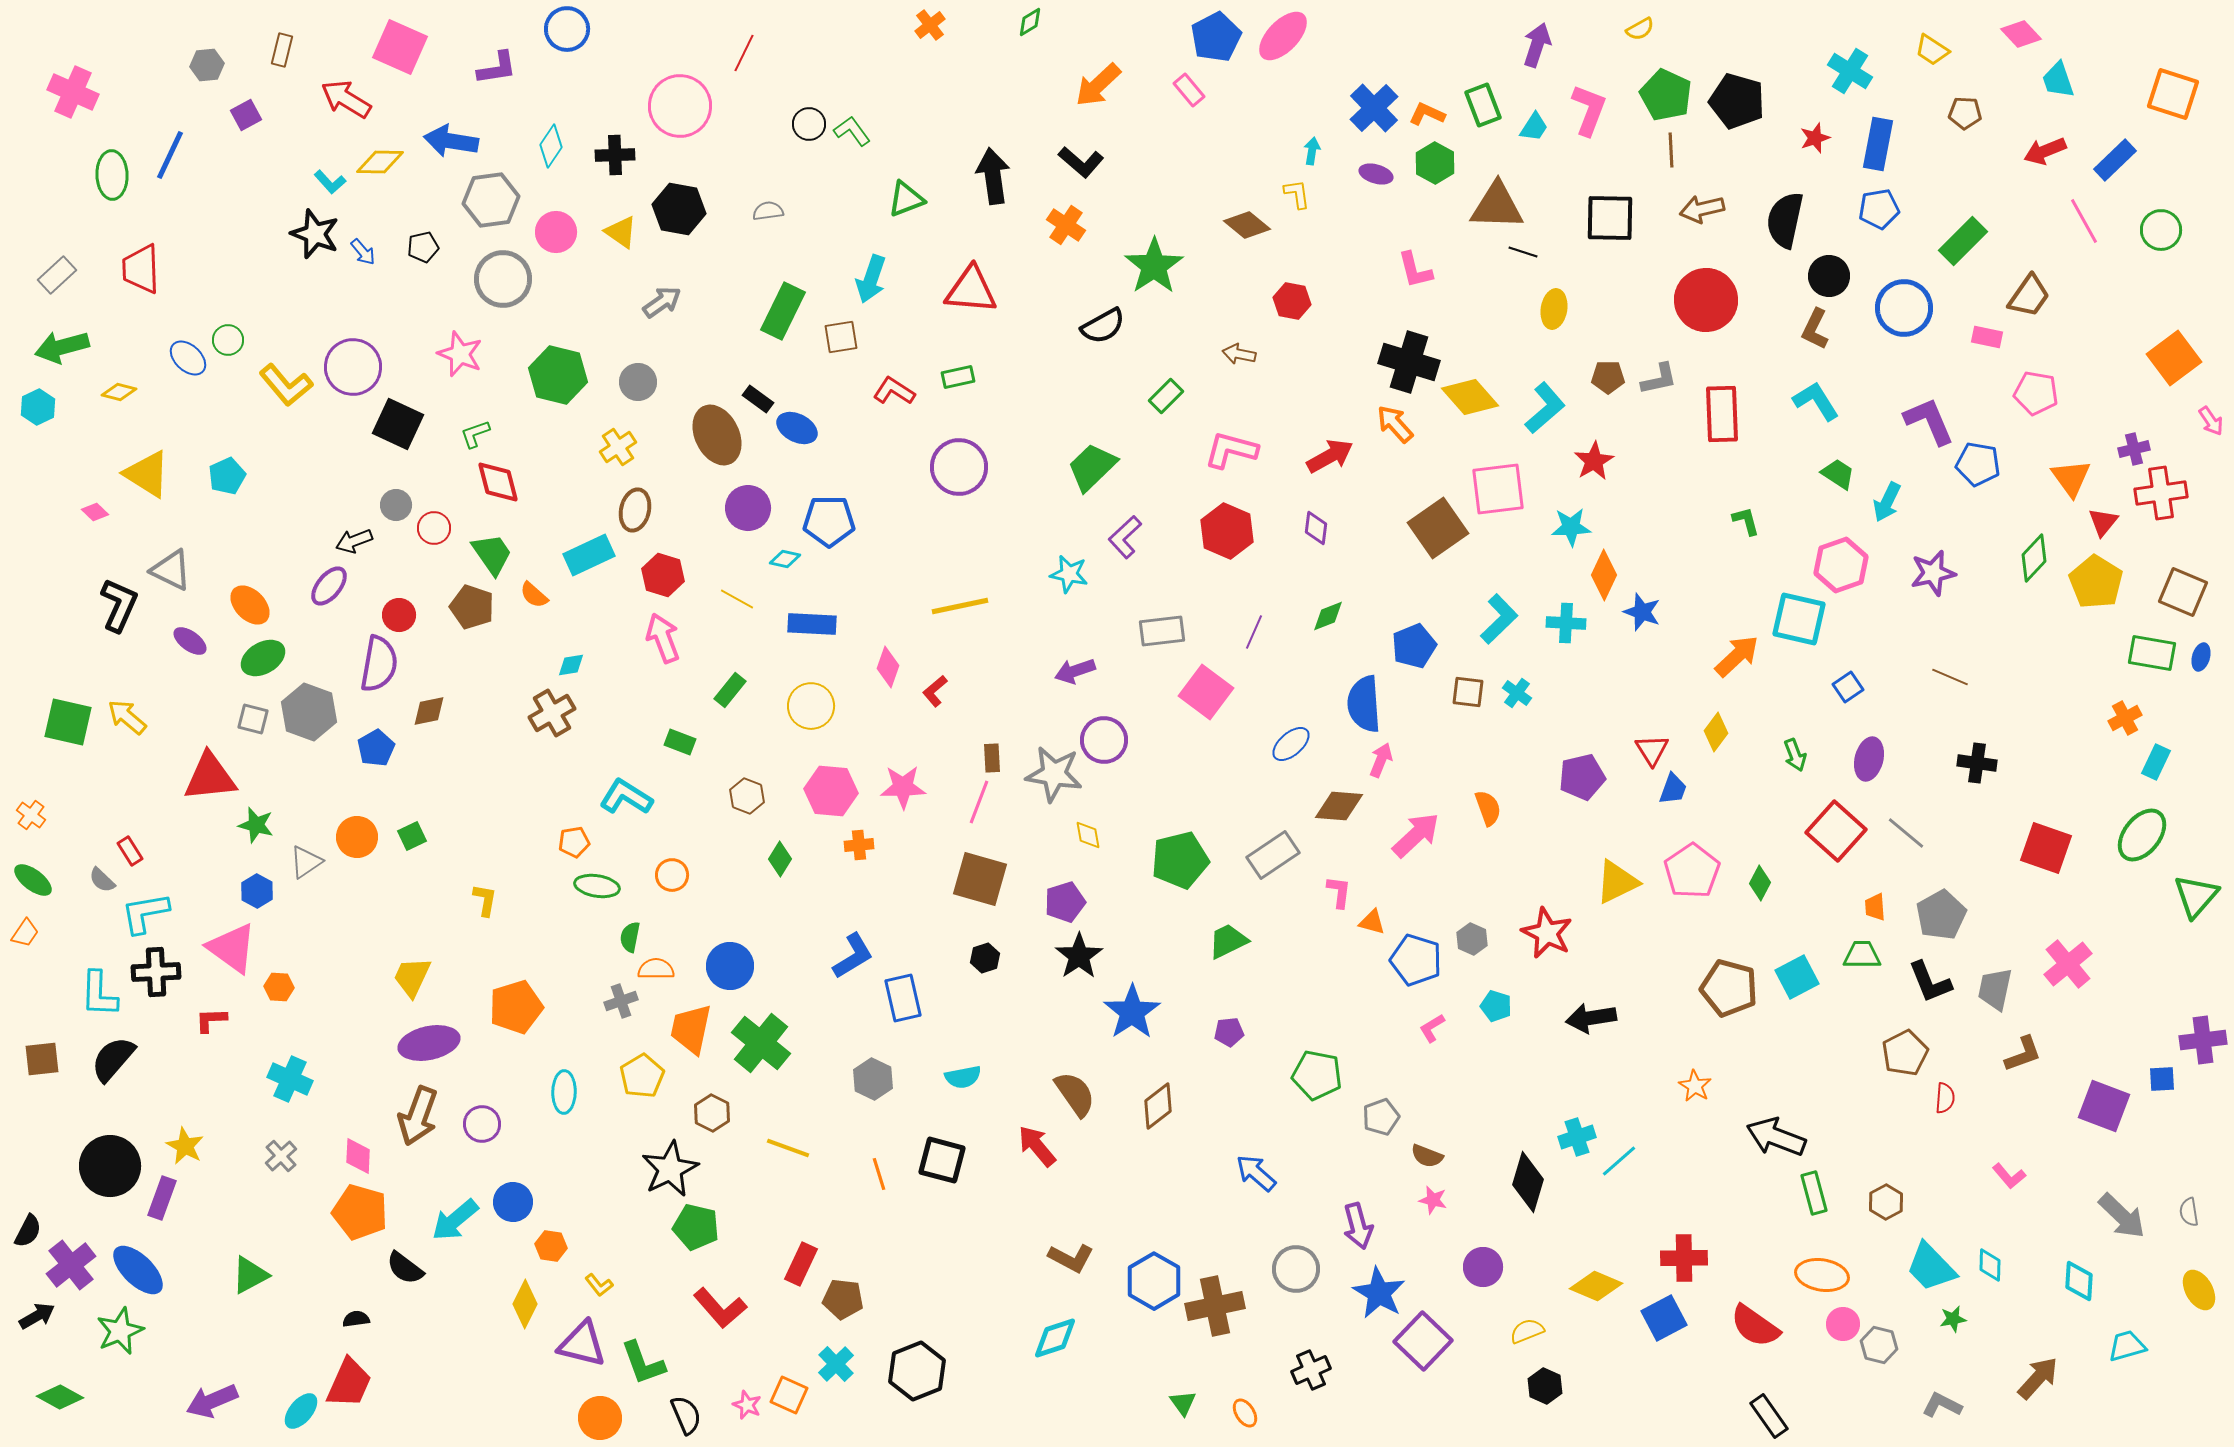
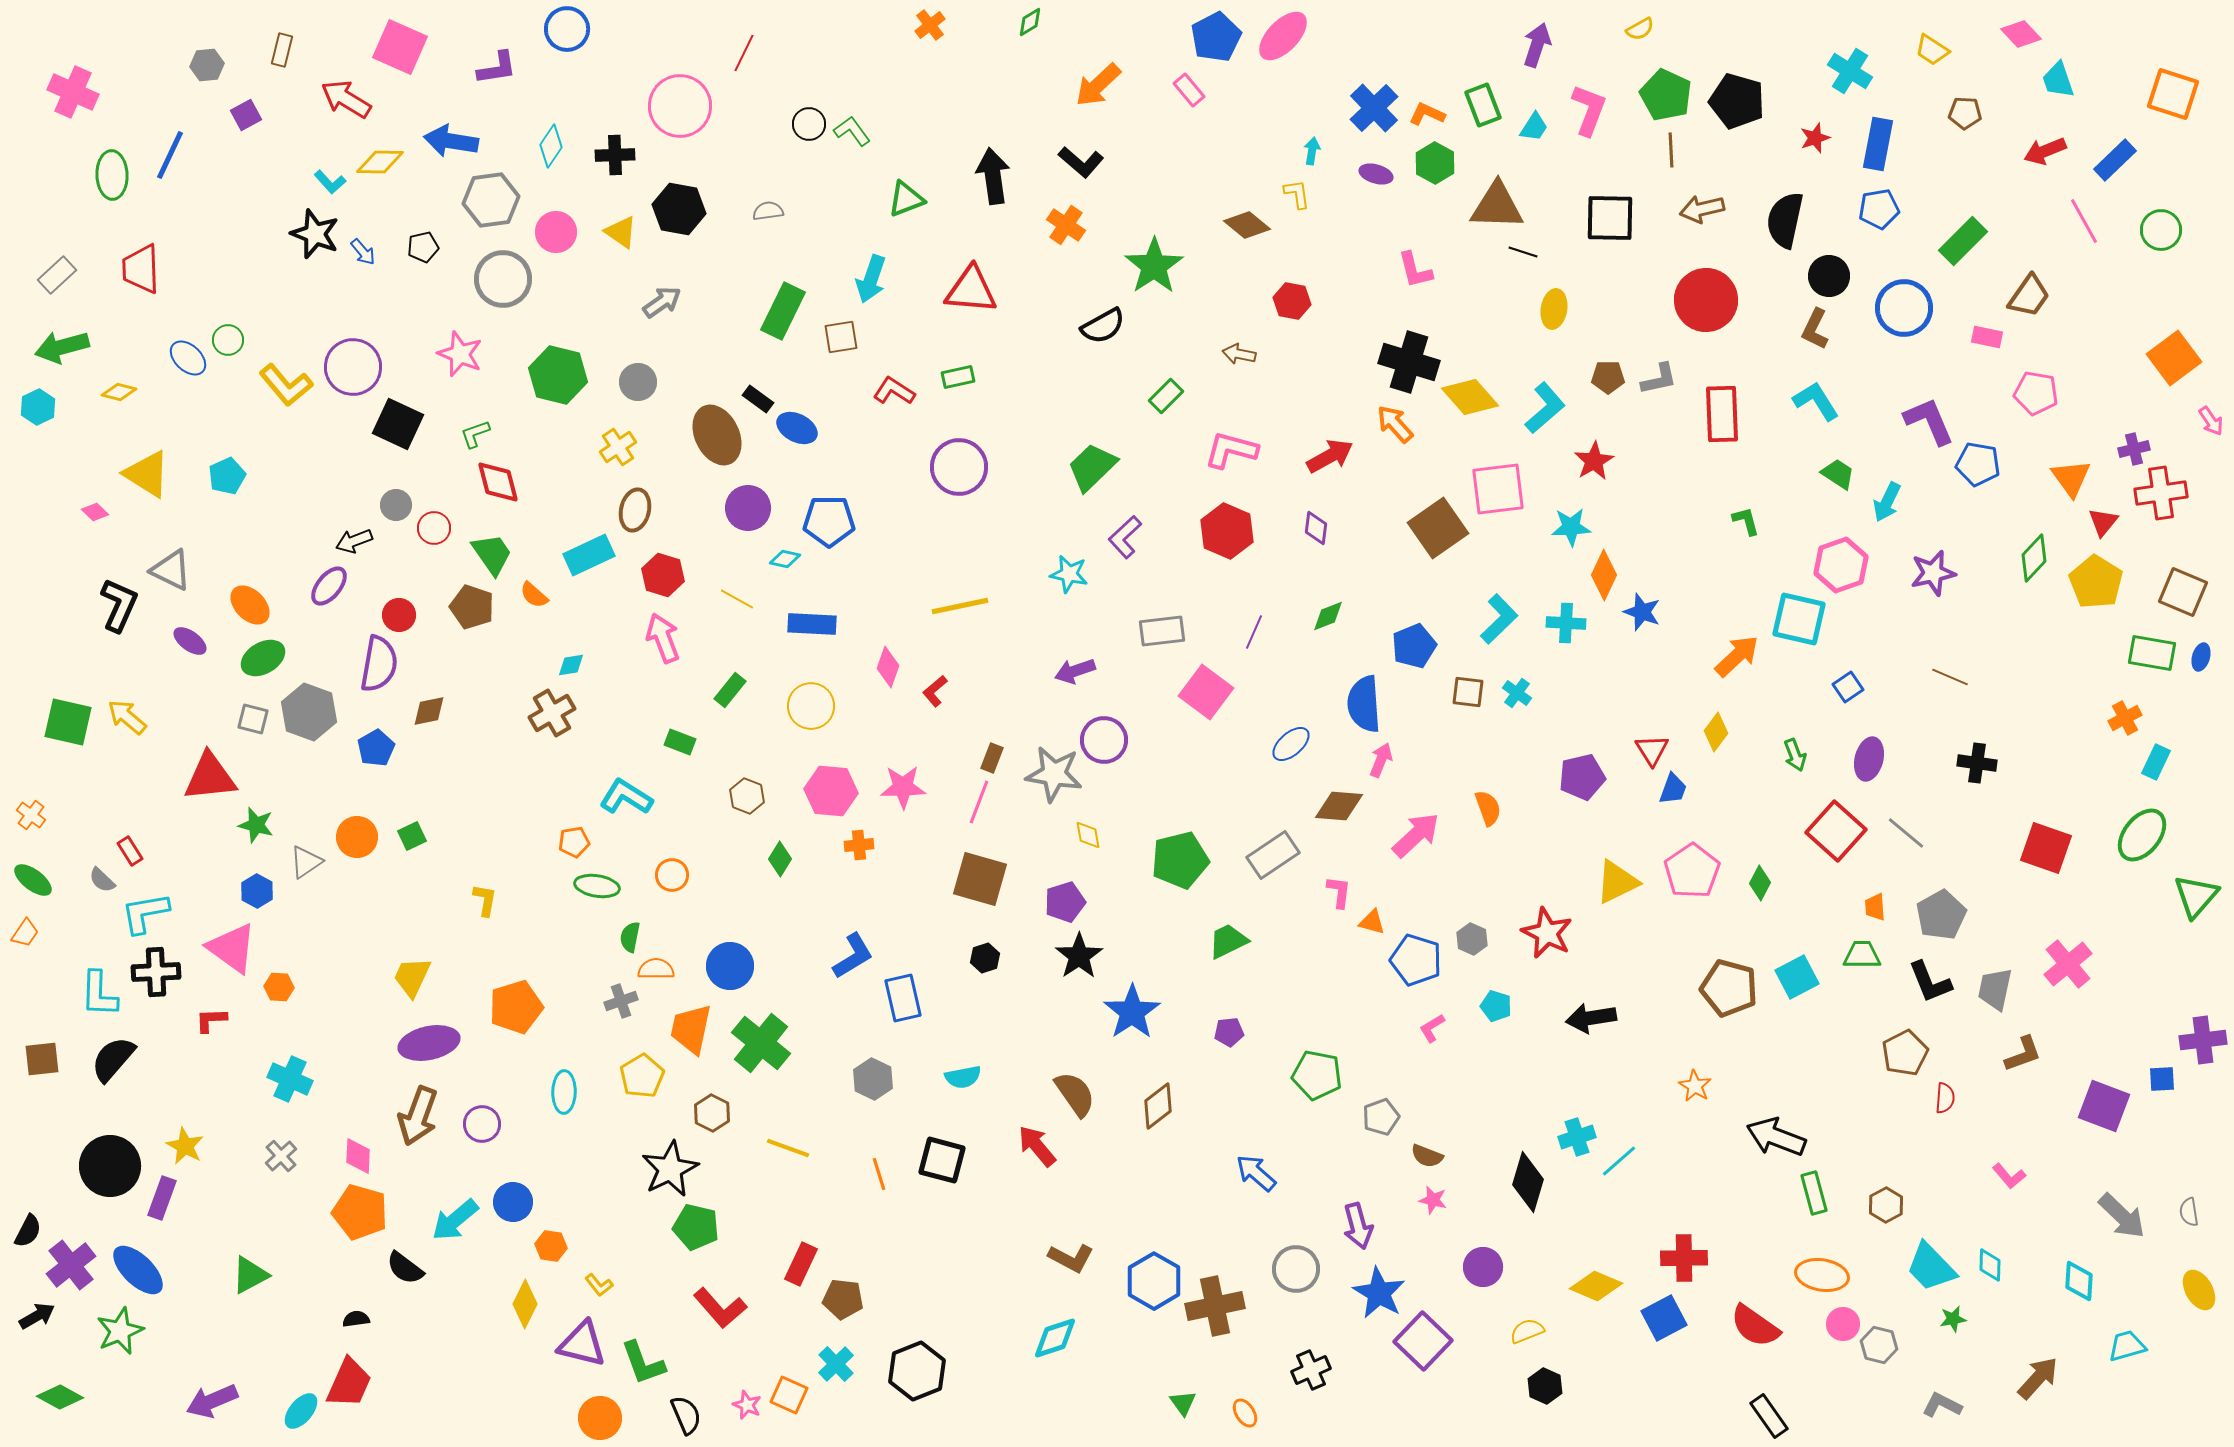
brown rectangle at (992, 758): rotated 24 degrees clockwise
brown hexagon at (1886, 1202): moved 3 px down
